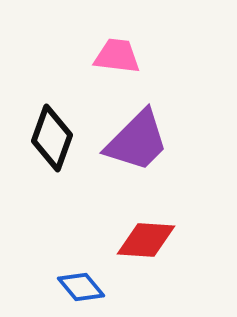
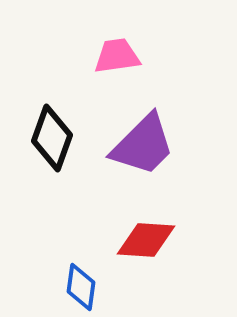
pink trapezoid: rotated 15 degrees counterclockwise
purple trapezoid: moved 6 px right, 4 px down
blue diamond: rotated 48 degrees clockwise
